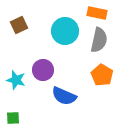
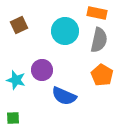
purple circle: moved 1 px left
